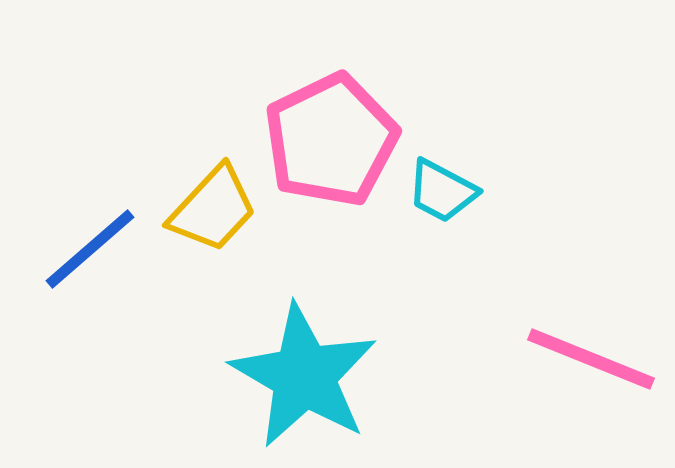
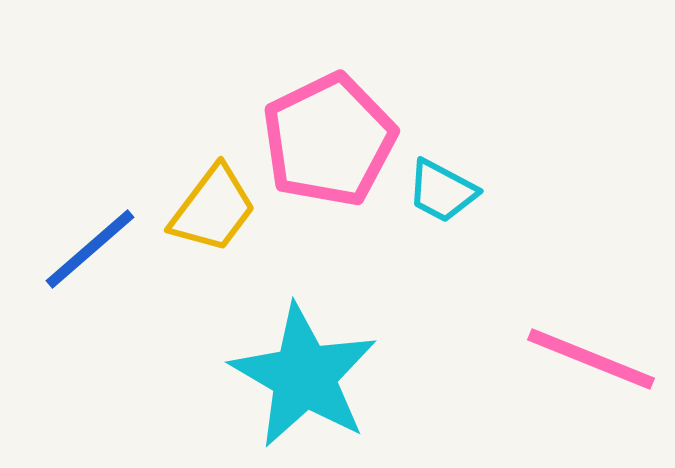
pink pentagon: moved 2 px left
yellow trapezoid: rotated 6 degrees counterclockwise
